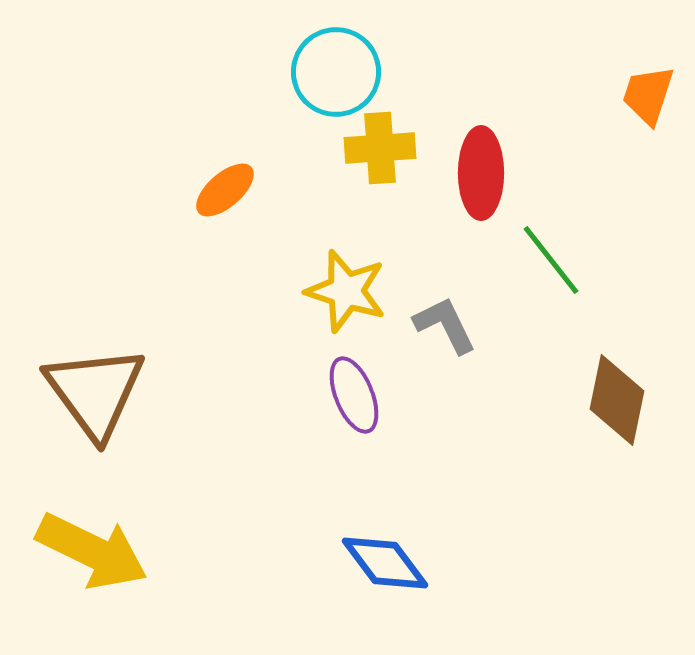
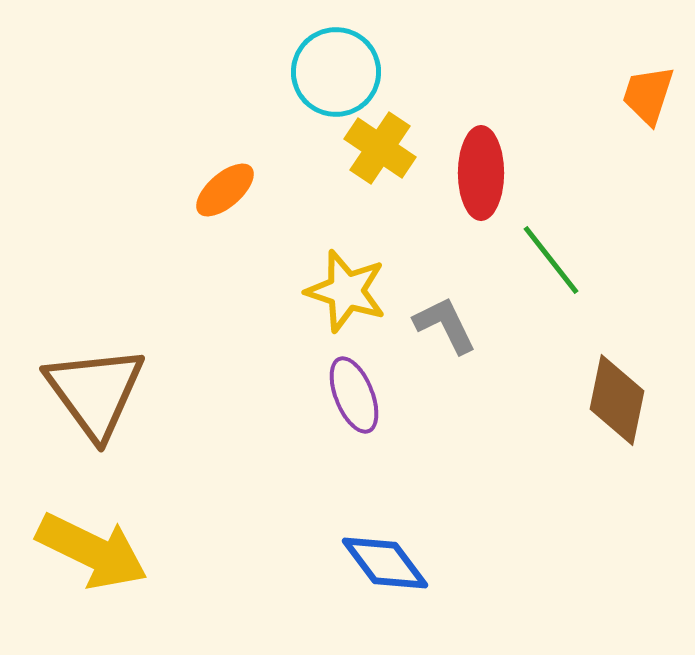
yellow cross: rotated 38 degrees clockwise
